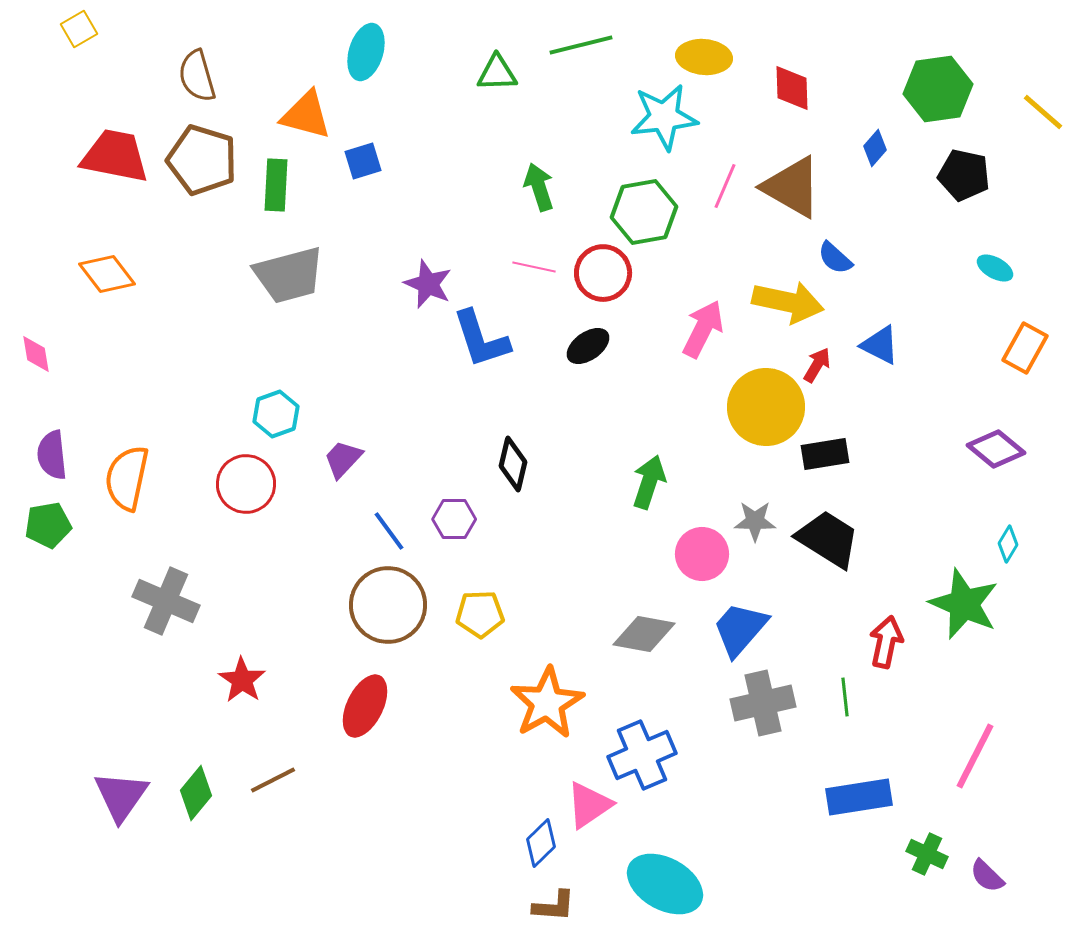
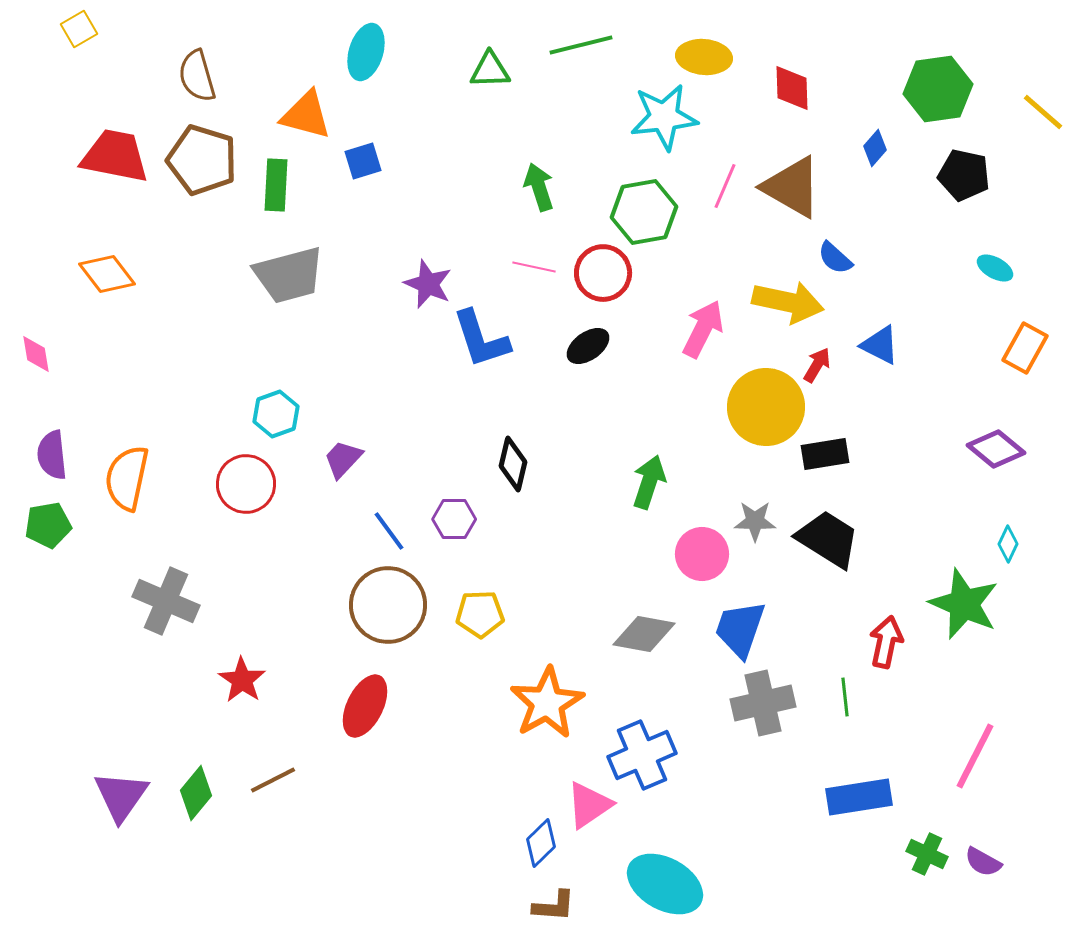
green triangle at (497, 73): moved 7 px left, 3 px up
cyan diamond at (1008, 544): rotated 6 degrees counterclockwise
blue trapezoid at (740, 629): rotated 22 degrees counterclockwise
purple semicircle at (987, 876): moved 4 px left, 14 px up; rotated 15 degrees counterclockwise
